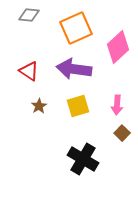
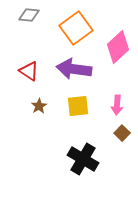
orange square: rotated 12 degrees counterclockwise
yellow square: rotated 10 degrees clockwise
